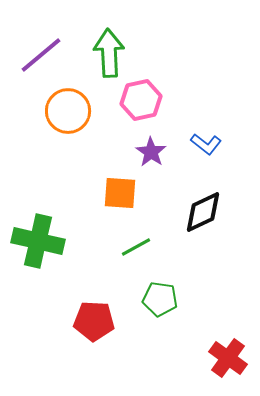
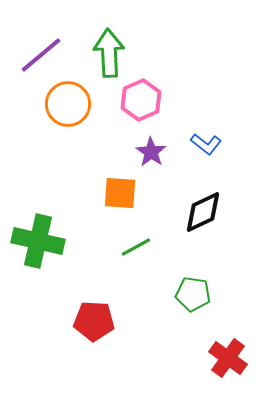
pink hexagon: rotated 12 degrees counterclockwise
orange circle: moved 7 px up
green pentagon: moved 33 px right, 5 px up
